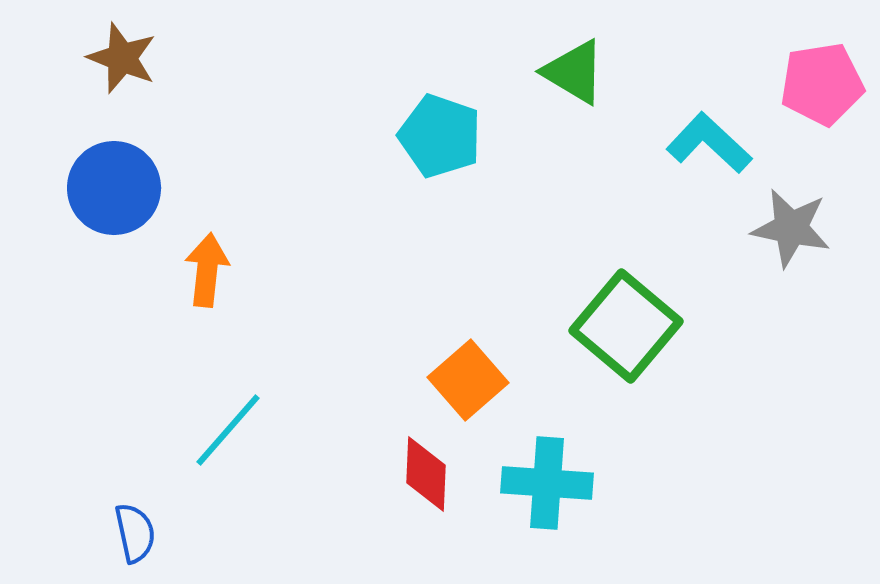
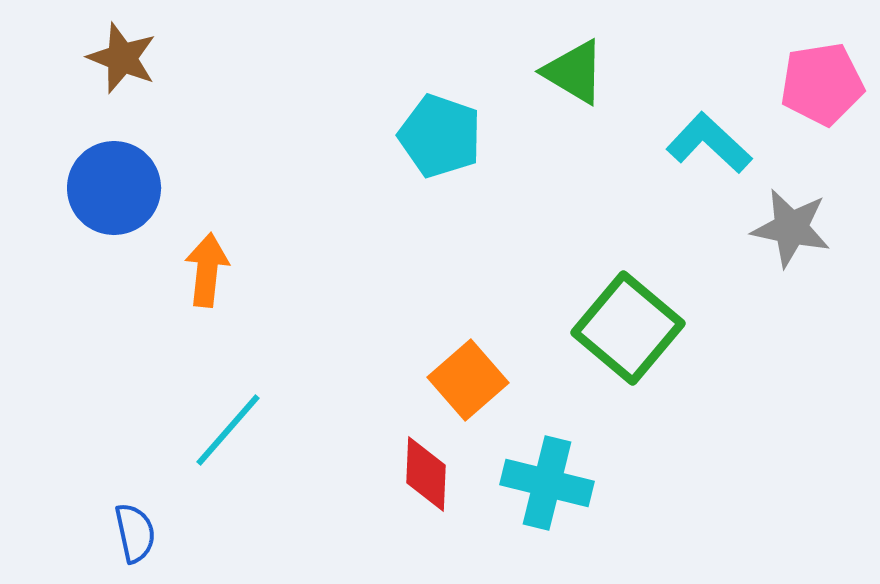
green square: moved 2 px right, 2 px down
cyan cross: rotated 10 degrees clockwise
